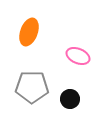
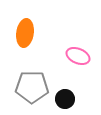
orange ellipse: moved 4 px left, 1 px down; rotated 12 degrees counterclockwise
black circle: moved 5 px left
